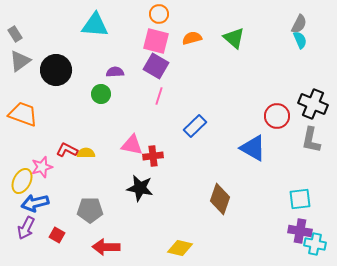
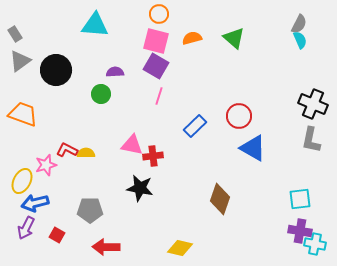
red circle: moved 38 px left
pink star: moved 4 px right, 2 px up
